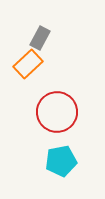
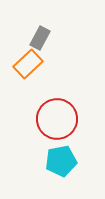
red circle: moved 7 px down
